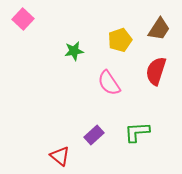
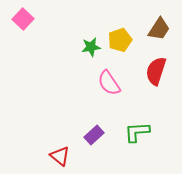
green star: moved 17 px right, 4 px up
